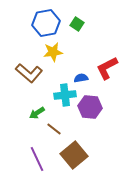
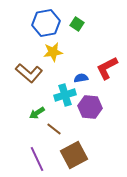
cyan cross: rotated 10 degrees counterclockwise
brown square: rotated 12 degrees clockwise
